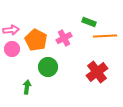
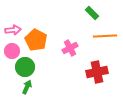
green rectangle: moved 3 px right, 9 px up; rotated 24 degrees clockwise
pink arrow: moved 2 px right
pink cross: moved 6 px right, 10 px down
pink circle: moved 2 px down
green circle: moved 23 px left
red cross: rotated 25 degrees clockwise
green arrow: rotated 16 degrees clockwise
